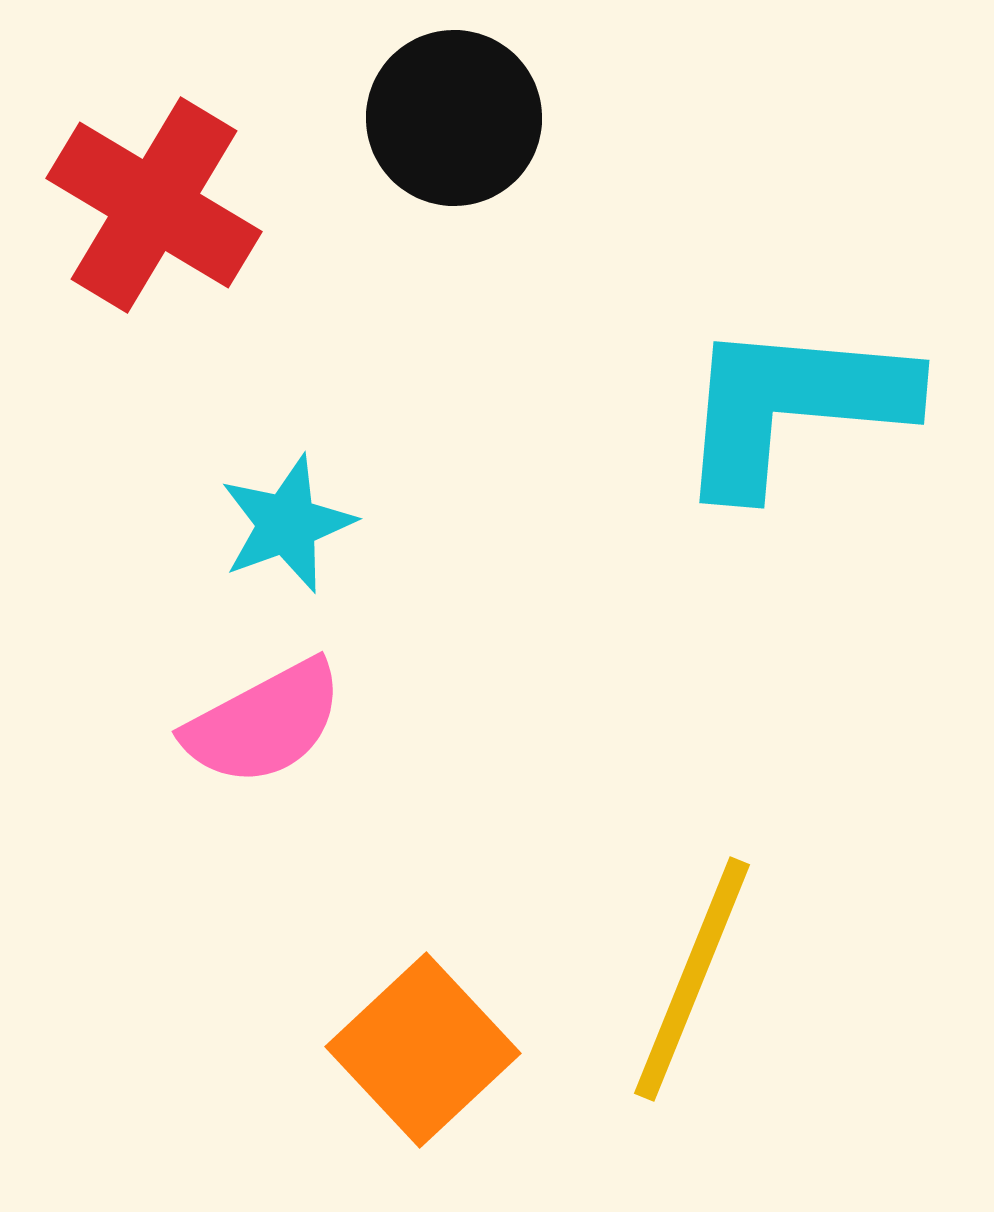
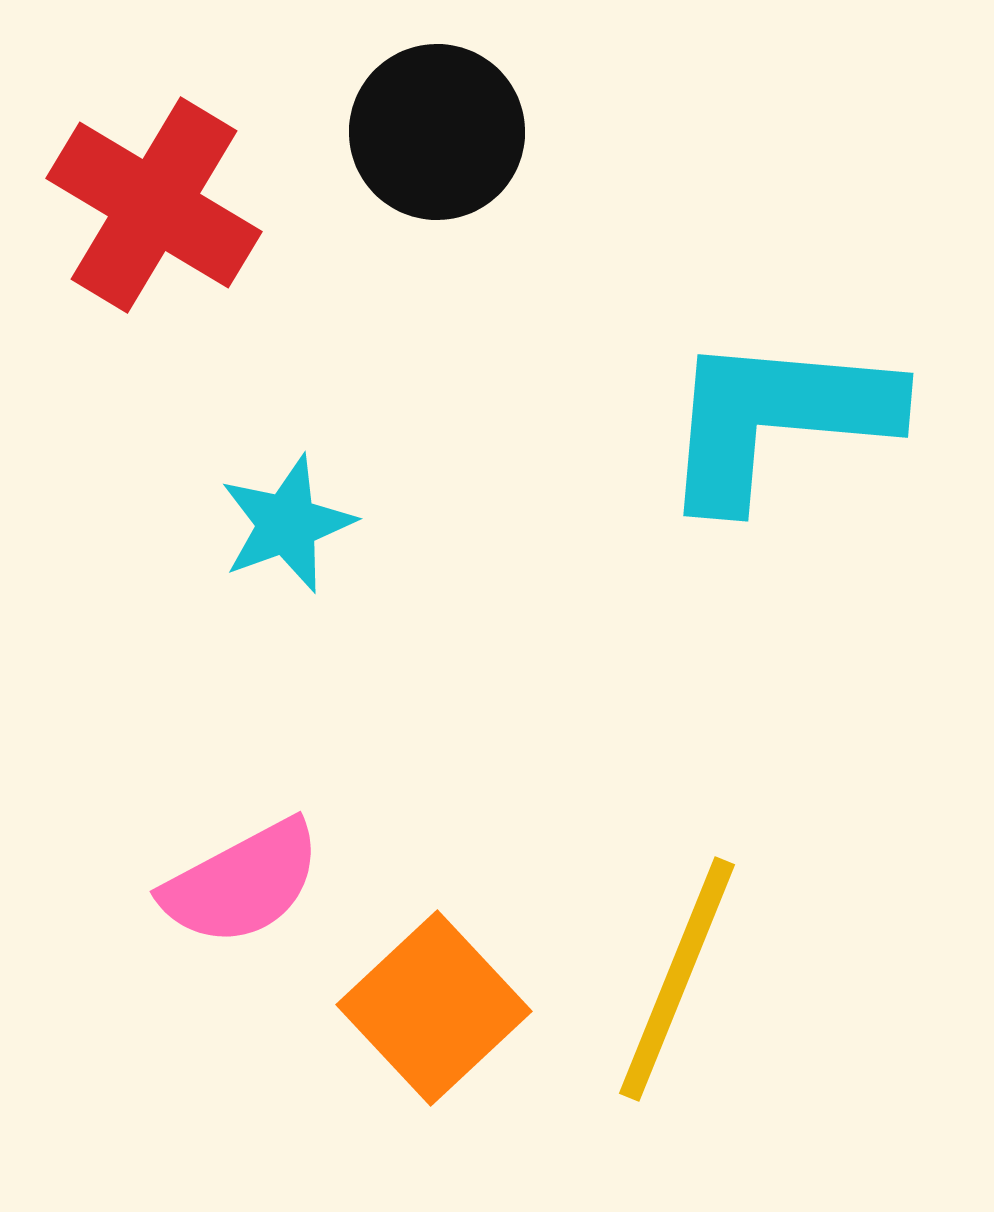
black circle: moved 17 px left, 14 px down
cyan L-shape: moved 16 px left, 13 px down
pink semicircle: moved 22 px left, 160 px down
yellow line: moved 15 px left
orange square: moved 11 px right, 42 px up
